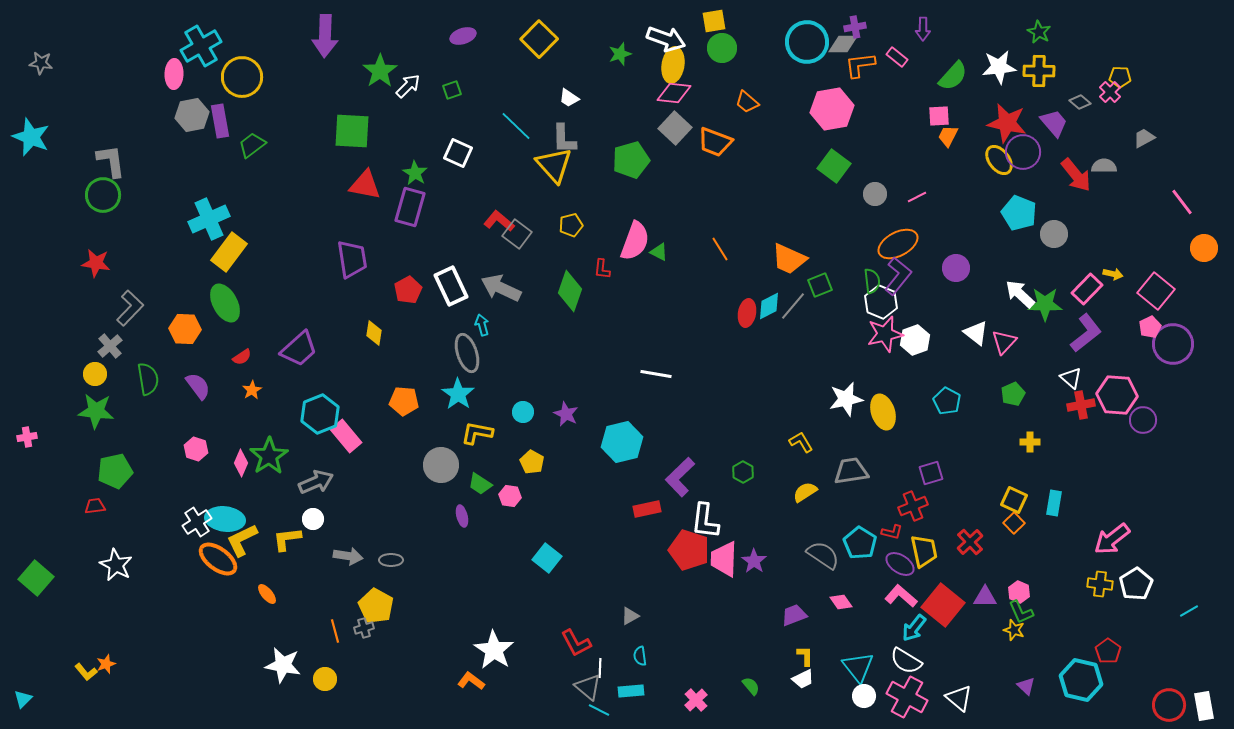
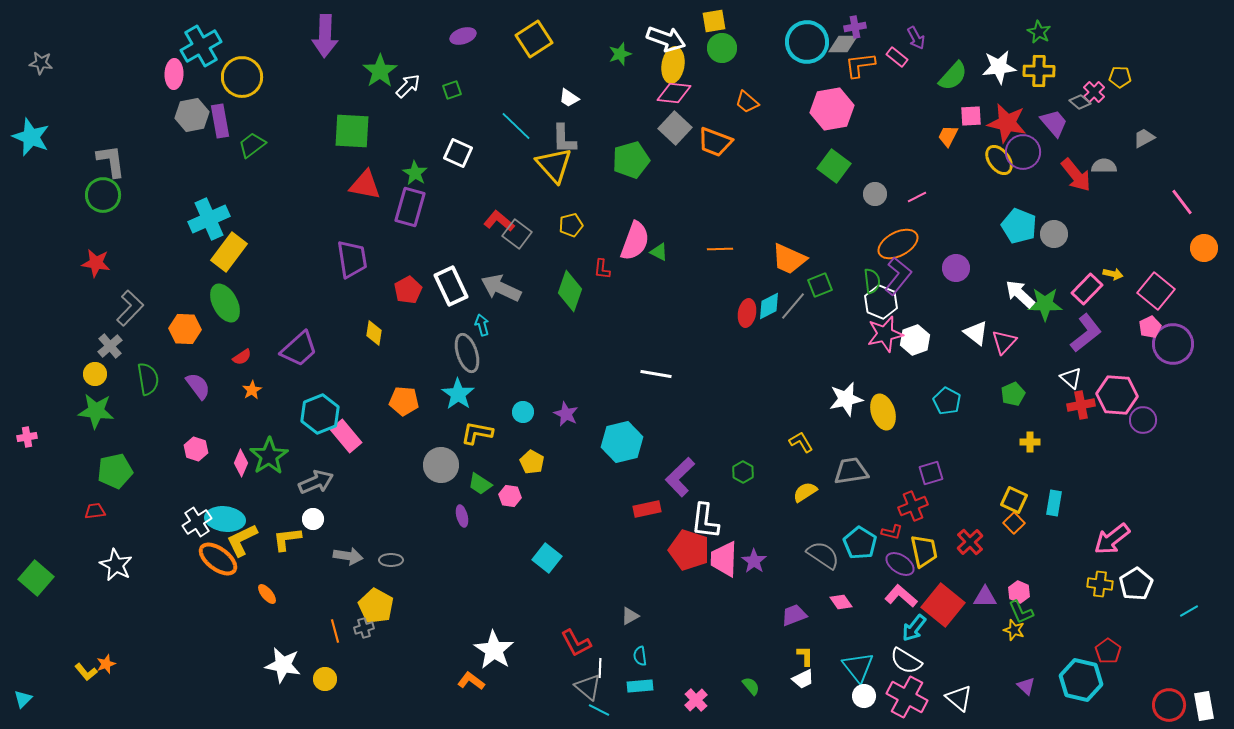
purple arrow at (923, 29): moved 7 px left, 9 px down; rotated 30 degrees counterclockwise
yellow square at (539, 39): moved 5 px left; rotated 12 degrees clockwise
pink cross at (1110, 92): moved 16 px left
pink square at (939, 116): moved 32 px right
cyan pentagon at (1019, 213): moved 13 px down
orange line at (720, 249): rotated 60 degrees counterclockwise
red trapezoid at (95, 506): moved 5 px down
cyan rectangle at (631, 691): moved 9 px right, 5 px up
